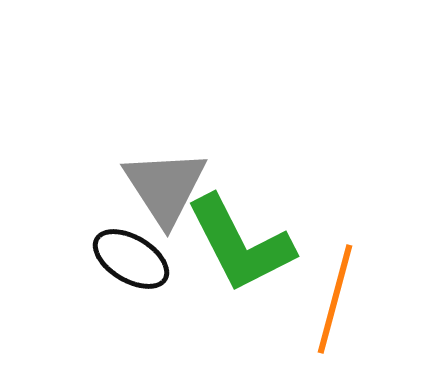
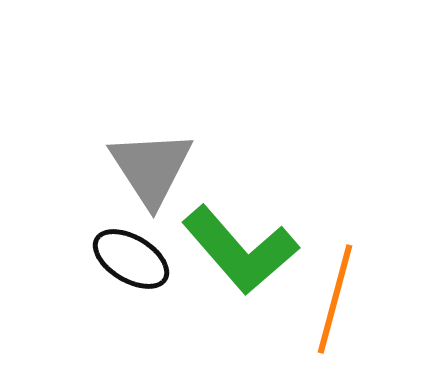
gray triangle: moved 14 px left, 19 px up
green L-shape: moved 6 px down; rotated 14 degrees counterclockwise
